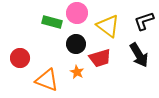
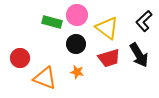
pink circle: moved 2 px down
black L-shape: rotated 25 degrees counterclockwise
yellow triangle: moved 1 px left, 2 px down
red trapezoid: moved 9 px right
orange star: rotated 16 degrees counterclockwise
orange triangle: moved 2 px left, 2 px up
